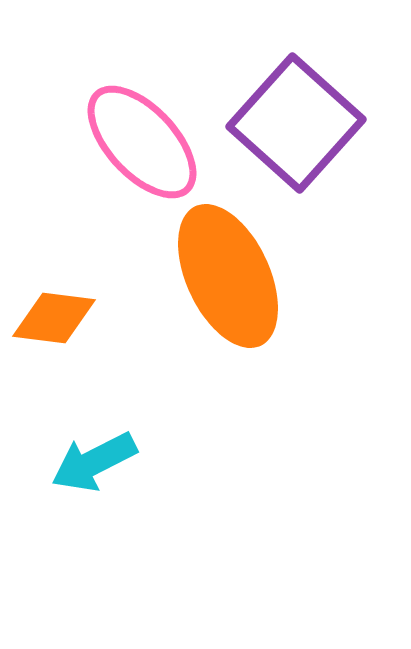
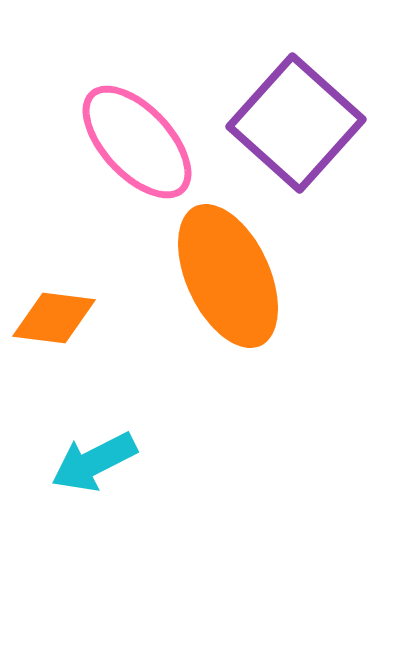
pink ellipse: moved 5 px left
